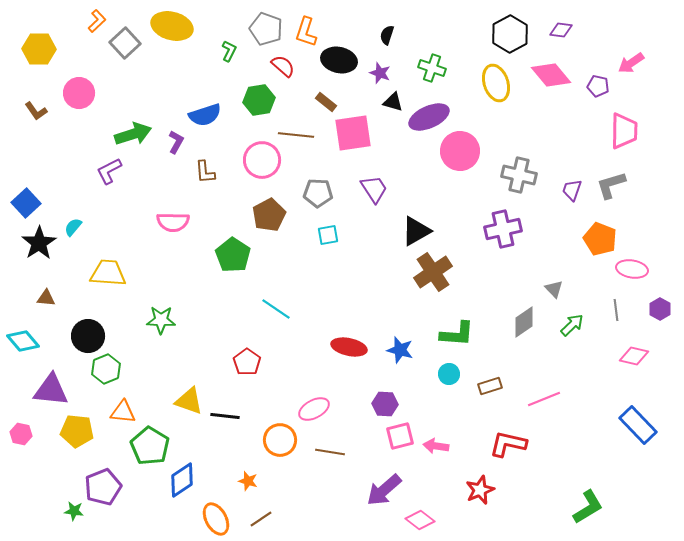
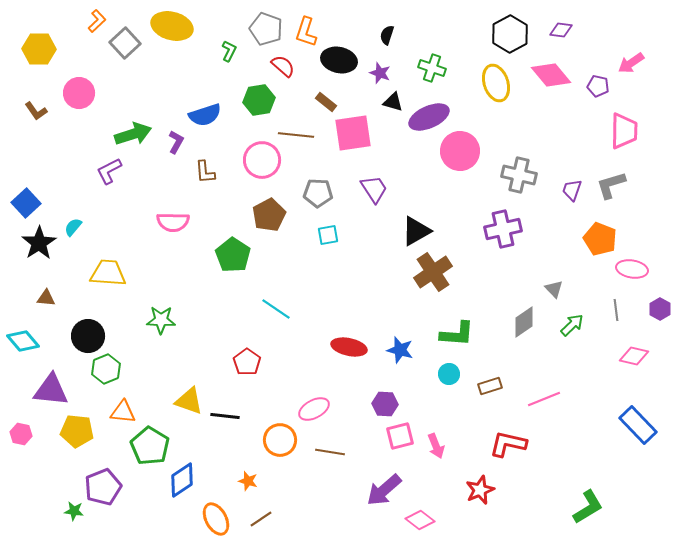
pink arrow at (436, 446): rotated 120 degrees counterclockwise
